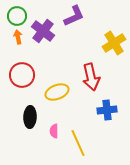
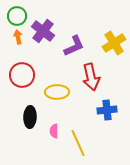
purple L-shape: moved 30 px down
yellow ellipse: rotated 20 degrees clockwise
